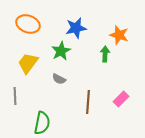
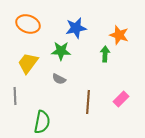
green star: rotated 30 degrees clockwise
green semicircle: moved 1 px up
